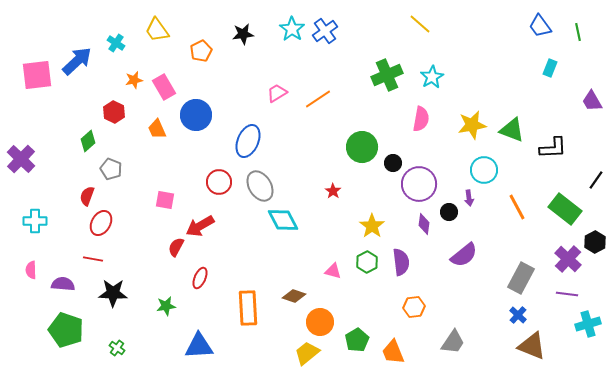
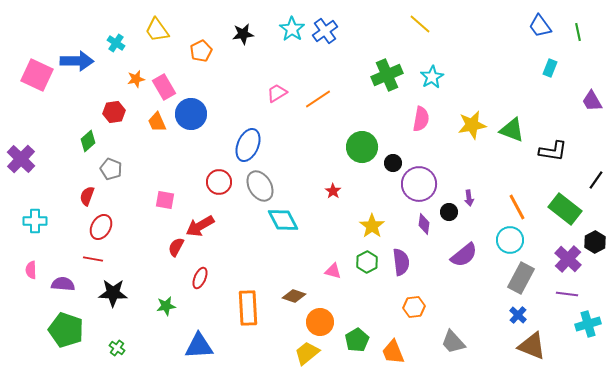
blue arrow at (77, 61): rotated 44 degrees clockwise
pink square at (37, 75): rotated 32 degrees clockwise
orange star at (134, 80): moved 2 px right, 1 px up
red hexagon at (114, 112): rotated 25 degrees clockwise
blue circle at (196, 115): moved 5 px left, 1 px up
orange trapezoid at (157, 129): moved 7 px up
blue ellipse at (248, 141): moved 4 px down
black L-shape at (553, 148): moved 3 px down; rotated 12 degrees clockwise
cyan circle at (484, 170): moved 26 px right, 70 px down
red ellipse at (101, 223): moved 4 px down
gray trapezoid at (453, 342): rotated 104 degrees clockwise
